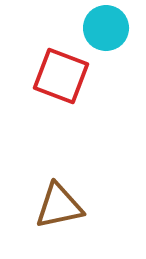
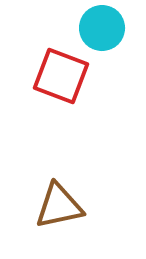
cyan circle: moved 4 px left
